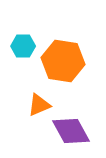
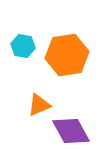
cyan hexagon: rotated 10 degrees clockwise
orange hexagon: moved 4 px right, 6 px up; rotated 18 degrees counterclockwise
